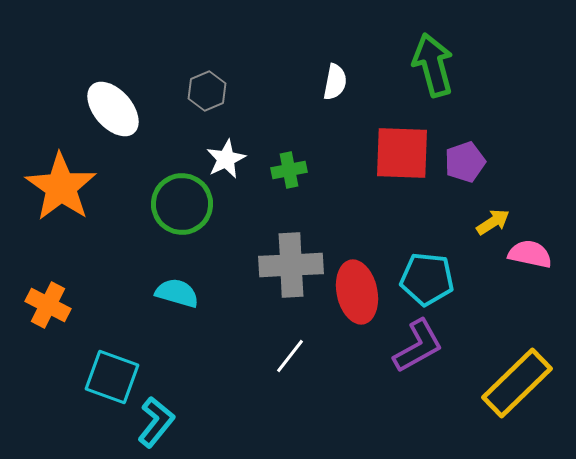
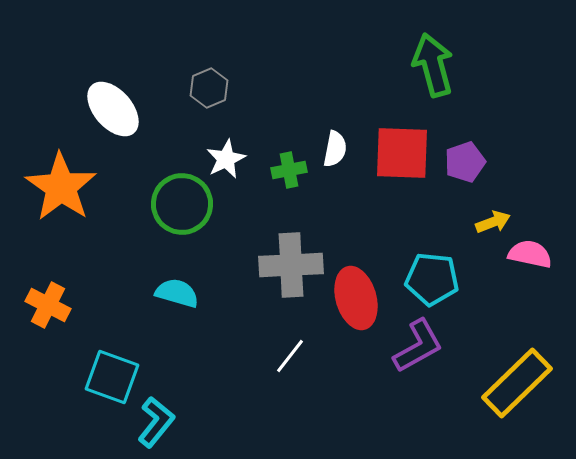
white semicircle: moved 67 px down
gray hexagon: moved 2 px right, 3 px up
yellow arrow: rotated 12 degrees clockwise
cyan pentagon: moved 5 px right
red ellipse: moved 1 px left, 6 px down; rotated 4 degrees counterclockwise
